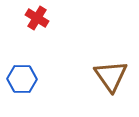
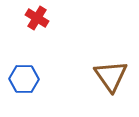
blue hexagon: moved 2 px right
